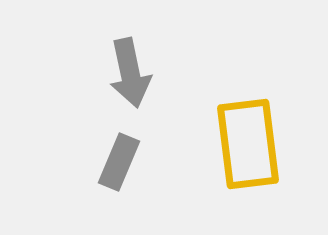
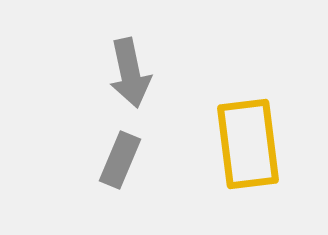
gray rectangle: moved 1 px right, 2 px up
